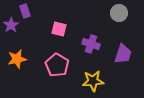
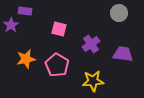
purple rectangle: rotated 64 degrees counterclockwise
purple cross: rotated 36 degrees clockwise
purple trapezoid: rotated 100 degrees counterclockwise
orange star: moved 9 px right
